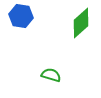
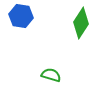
green diamond: rotated 16 degrees counterclockwise
